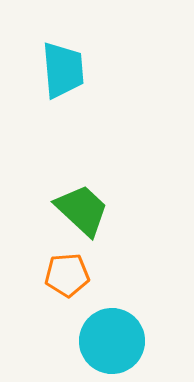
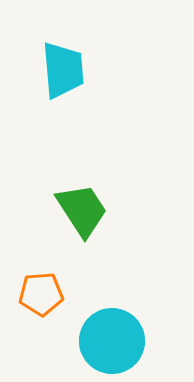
green trapezoid: rotated 14 degrees clockwise
orange pentagon: moved 26 px left, 19 px down
